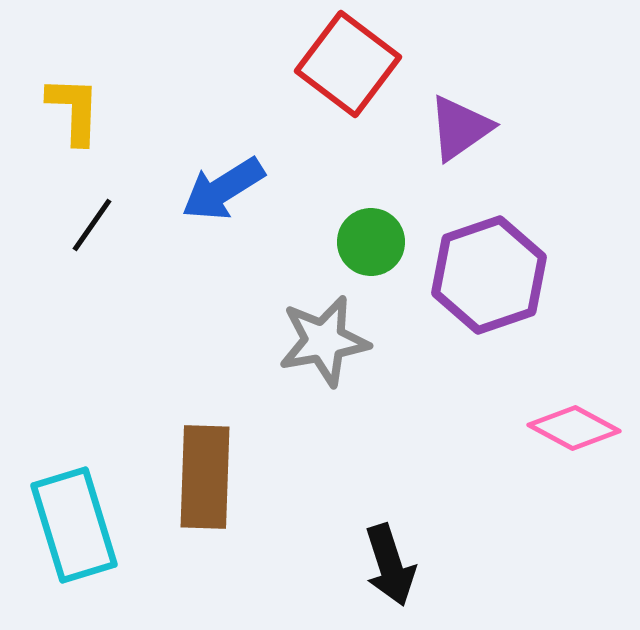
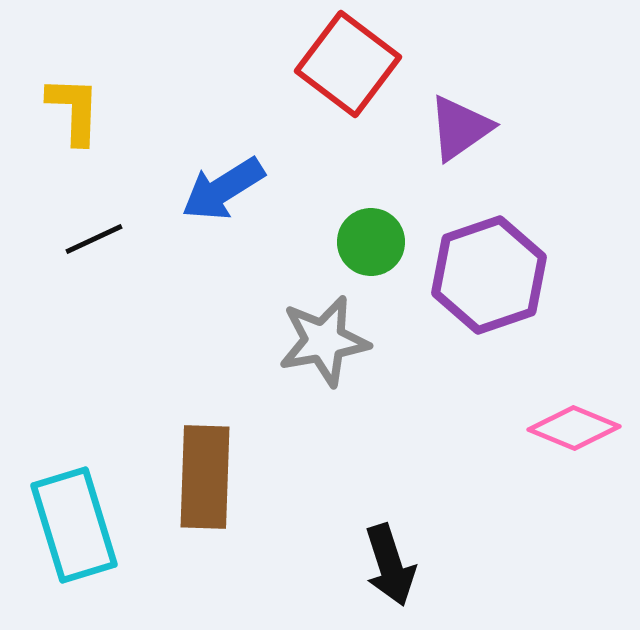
black line: moved 2 px right, 14 px down; rotated 30 degrees clockwise
pink diamond: rotated 6 degrees counterclockwise
